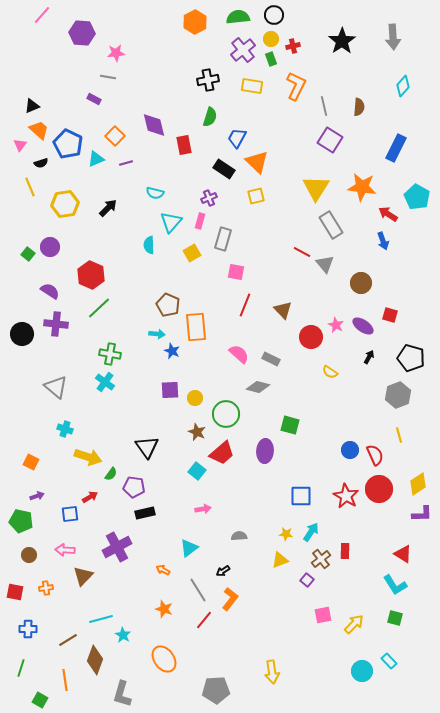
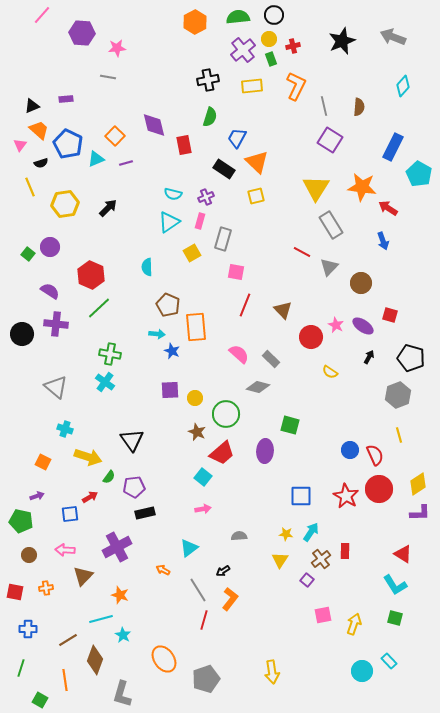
gray arrow at (393, 37): rotated 115 degrees clockwise
yellow circle at (271, 39): moved 2 px left
black star at (342, 41): rotated 12 degrees clockwise
pink star at (116, 53): moved 1 px right, 5 px up
yellow rectangle at (252, 86): rotated 15 degrees counterclockwise
purple rectangle at (94, 99): moved 28 px left; rotated 32 degrees counterclockwise
blue rectangle at (396, 148): moved 3 px left, 1 px up
cyan semicircle at (155, 193): moved 18 px right, 1 px down
cyan pentagon at (417, 197): moved 2 px right, 23 px up
purple cross at (209, 198): moved 3 px left, 1 px up
red arrow at (388, 214): moved 6 px up
cyan triangle at (171, 222): moved 2 px left; rotated 15 degrees clockwise
cyan semicircle at (149, 245): moved 2 px left, 22 px down
gray triangle at (325, 264): moved 4 px right, 3 px down; rotated 24 degrees clockwise
gray rectangle at (271, 359): rotated 18 degrees clockwise
black triangle at (147, 447): moved 15 px left, 7 px up
orange square at (31, 462): moved 12 px right
cyan square at (197, 471): moved 6 px right, 6 px down
green semicircle at (111, 474): moved 2 px left, 3 px down
purple pentagon at (134, 487): rotated 15 degrees counterclockwise
purple L-shape at (422, 514): moved 2 px left, 1 px up
yellow triangle at (280, 560): rotated 36 degrees counterclockwise
orange star at (164, 609): moved 44 px left, 14 px up
red line at (204, 620): rotated 24 degrees counterclockwise
yellow arrow at (354, 624): rotated 25 degrees counterclockwise
gray pentagon at (216, 690): moved 10 px left, 11 px up; rotated 16 degrees counterclockwise
